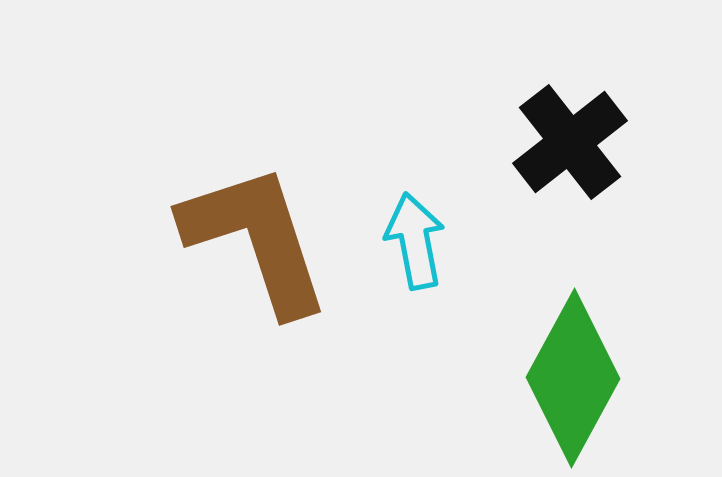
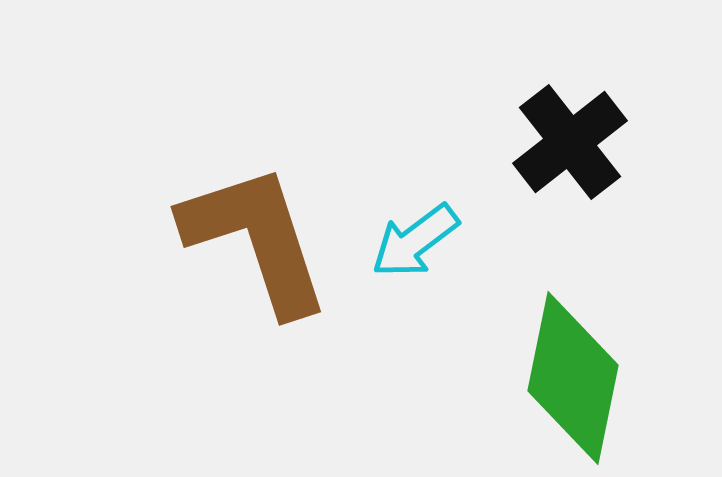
cyan arrow: rotated 116 degrees counterclockwise
green diamond: rotated 17 degrees counterclockwise
